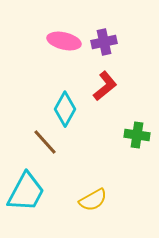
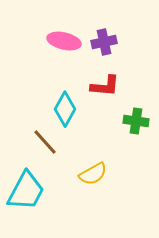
red L-shape: rotated 44 degrees clockwise
green cross: moved 1 px left, 14 px up
cyan trapezoid: moved 1 px up
yellow semicircle: moved 26 px up
